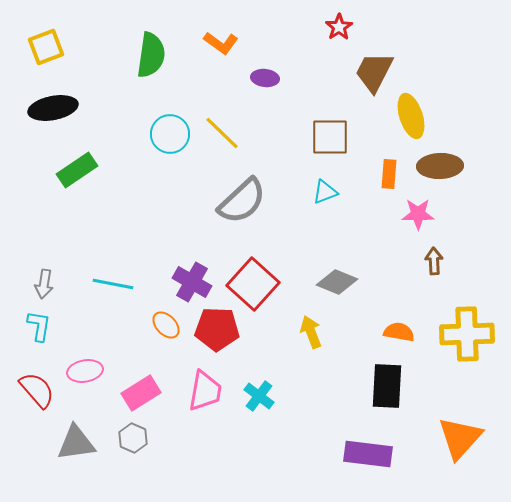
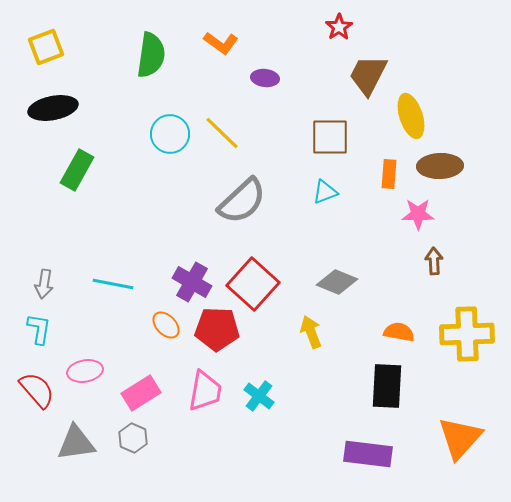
brown trapezoid: moved 6 px left, 3 px down
green rectangle: rotated 27 degrees counterclockwise
cyan L-shape: moved 3 px down
